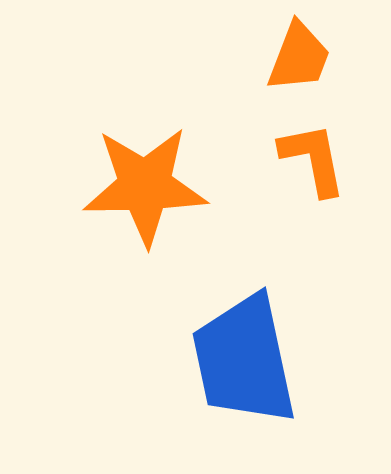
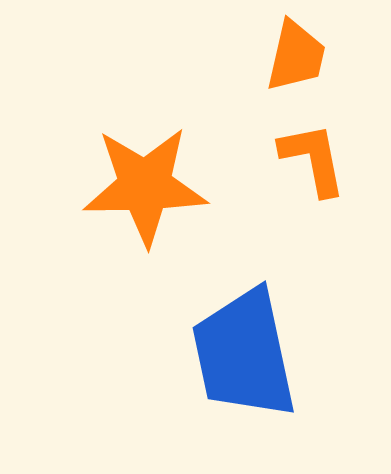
orange trapezoid: moved 3 px left, 1 px up; rotated 8 degrees counterclockwise
blue trapezoid: moved 6 px up
